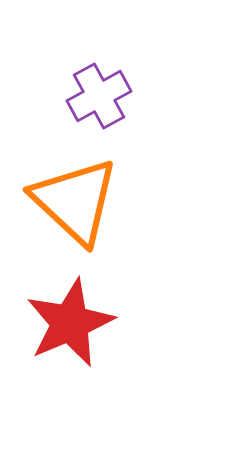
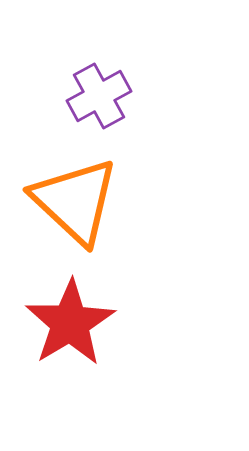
red star: rotated 8 degrees counterclockwise
